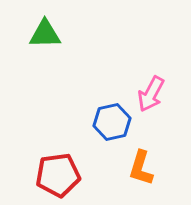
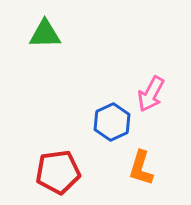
blue hexagon: rotated 12 degrees counterclockwise
red pentagon: moved 3 px up
